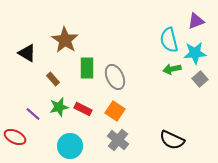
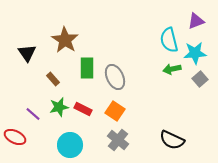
black triangle: rotated 24 degrees clockwise
cyan circle: moved 1 px up
